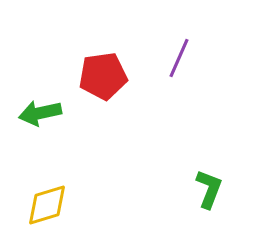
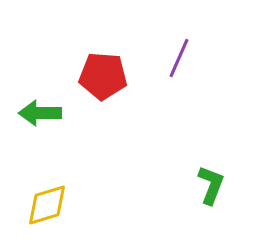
red pentagon: rotated 12 degrees clockwise
green arrow: rotated 12 degrees clockwise
green L-shape: moved 2 px right, 4 px up
